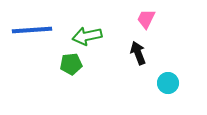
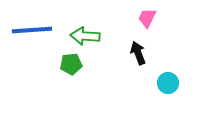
pink trapezoid: moved 1 px right, 1 px up
green arrow: moved 2 px left; rotated 16 degrees clockwise
